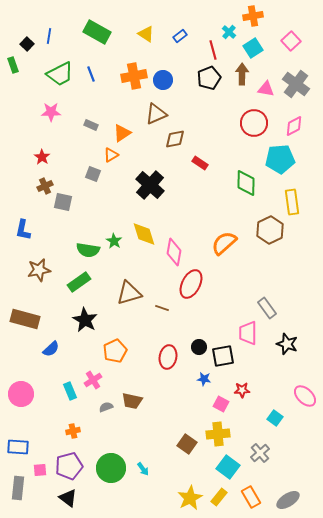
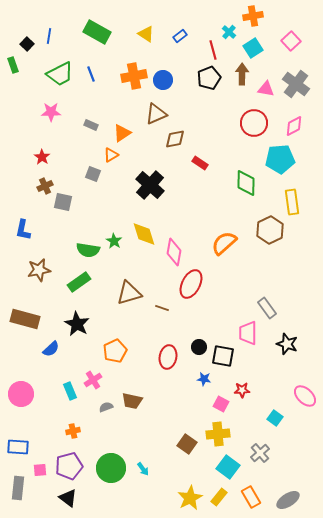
black star at (85, 320): moved 8 px left, 4 px down
black square at (223, 356): rotated 20 degrees clockwise
